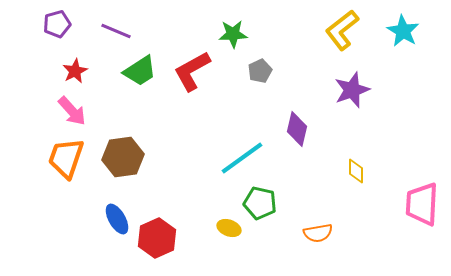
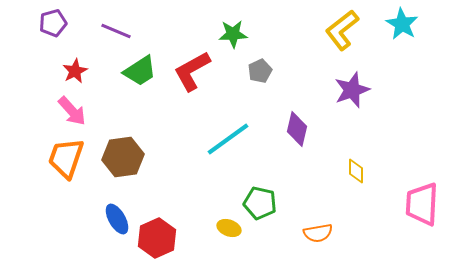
purple pentagon: moved 4 px left, 1 px up
cyan star: moved 1 px left, 7 px up
cyan line: moved 14 px left, 19 px up
